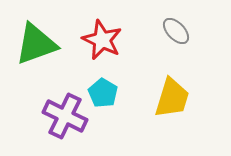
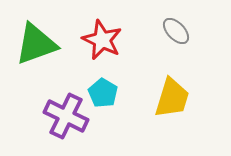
purple cross: moved 1 px right
